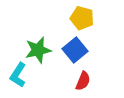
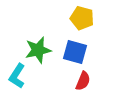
blue square: moved 2 px down; rotated 35 degrees counterclockwise
cyan L-shape: moved 1 px left, 1 px down
